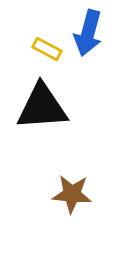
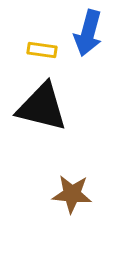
yellow rectangle: moved 5 px left, 1 px down; rotated 20 degrees counterclockwise
black triangle: rotated 18 degrees clockwise
